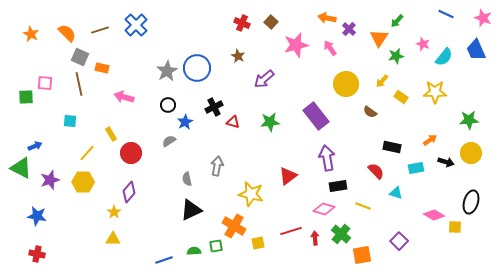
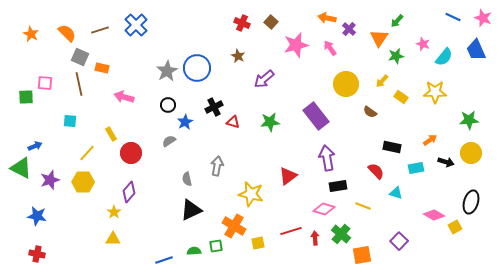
blue line at (446, 14): moved 7 px right, 3 px down
yellow square at (455, 227): rotated 32 degrees counterclockwise
